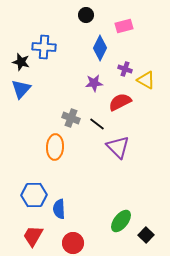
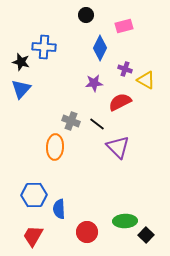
gray cross: moved 3 px down
green ellipse: moved 4 px right; rotated 50 degrees clockwise
red circle: moved 14 px right, 11 px up
